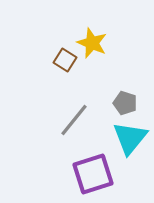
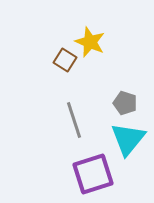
yellow star: moved 2 px left, 1 px up
gray line: rotated 57 degrees counterclockwise
cyan triangle: moved 2 px left, 1 px down
